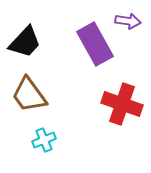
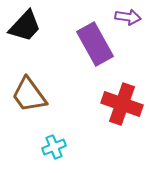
purple arrow: moved 4 px up
black trapezoid: moved 16 px up
cyan cross: moved 10 px right, 7 px down
